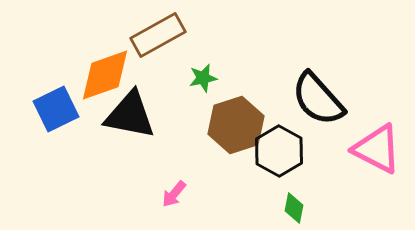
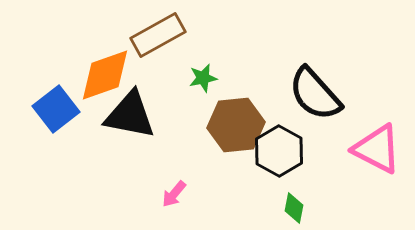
black semicircle: moved 3 px left, 5 px up
blue square: rotated 12 degrees counterclockwise
brown hexagon: rotated 12 degrees clockwise
